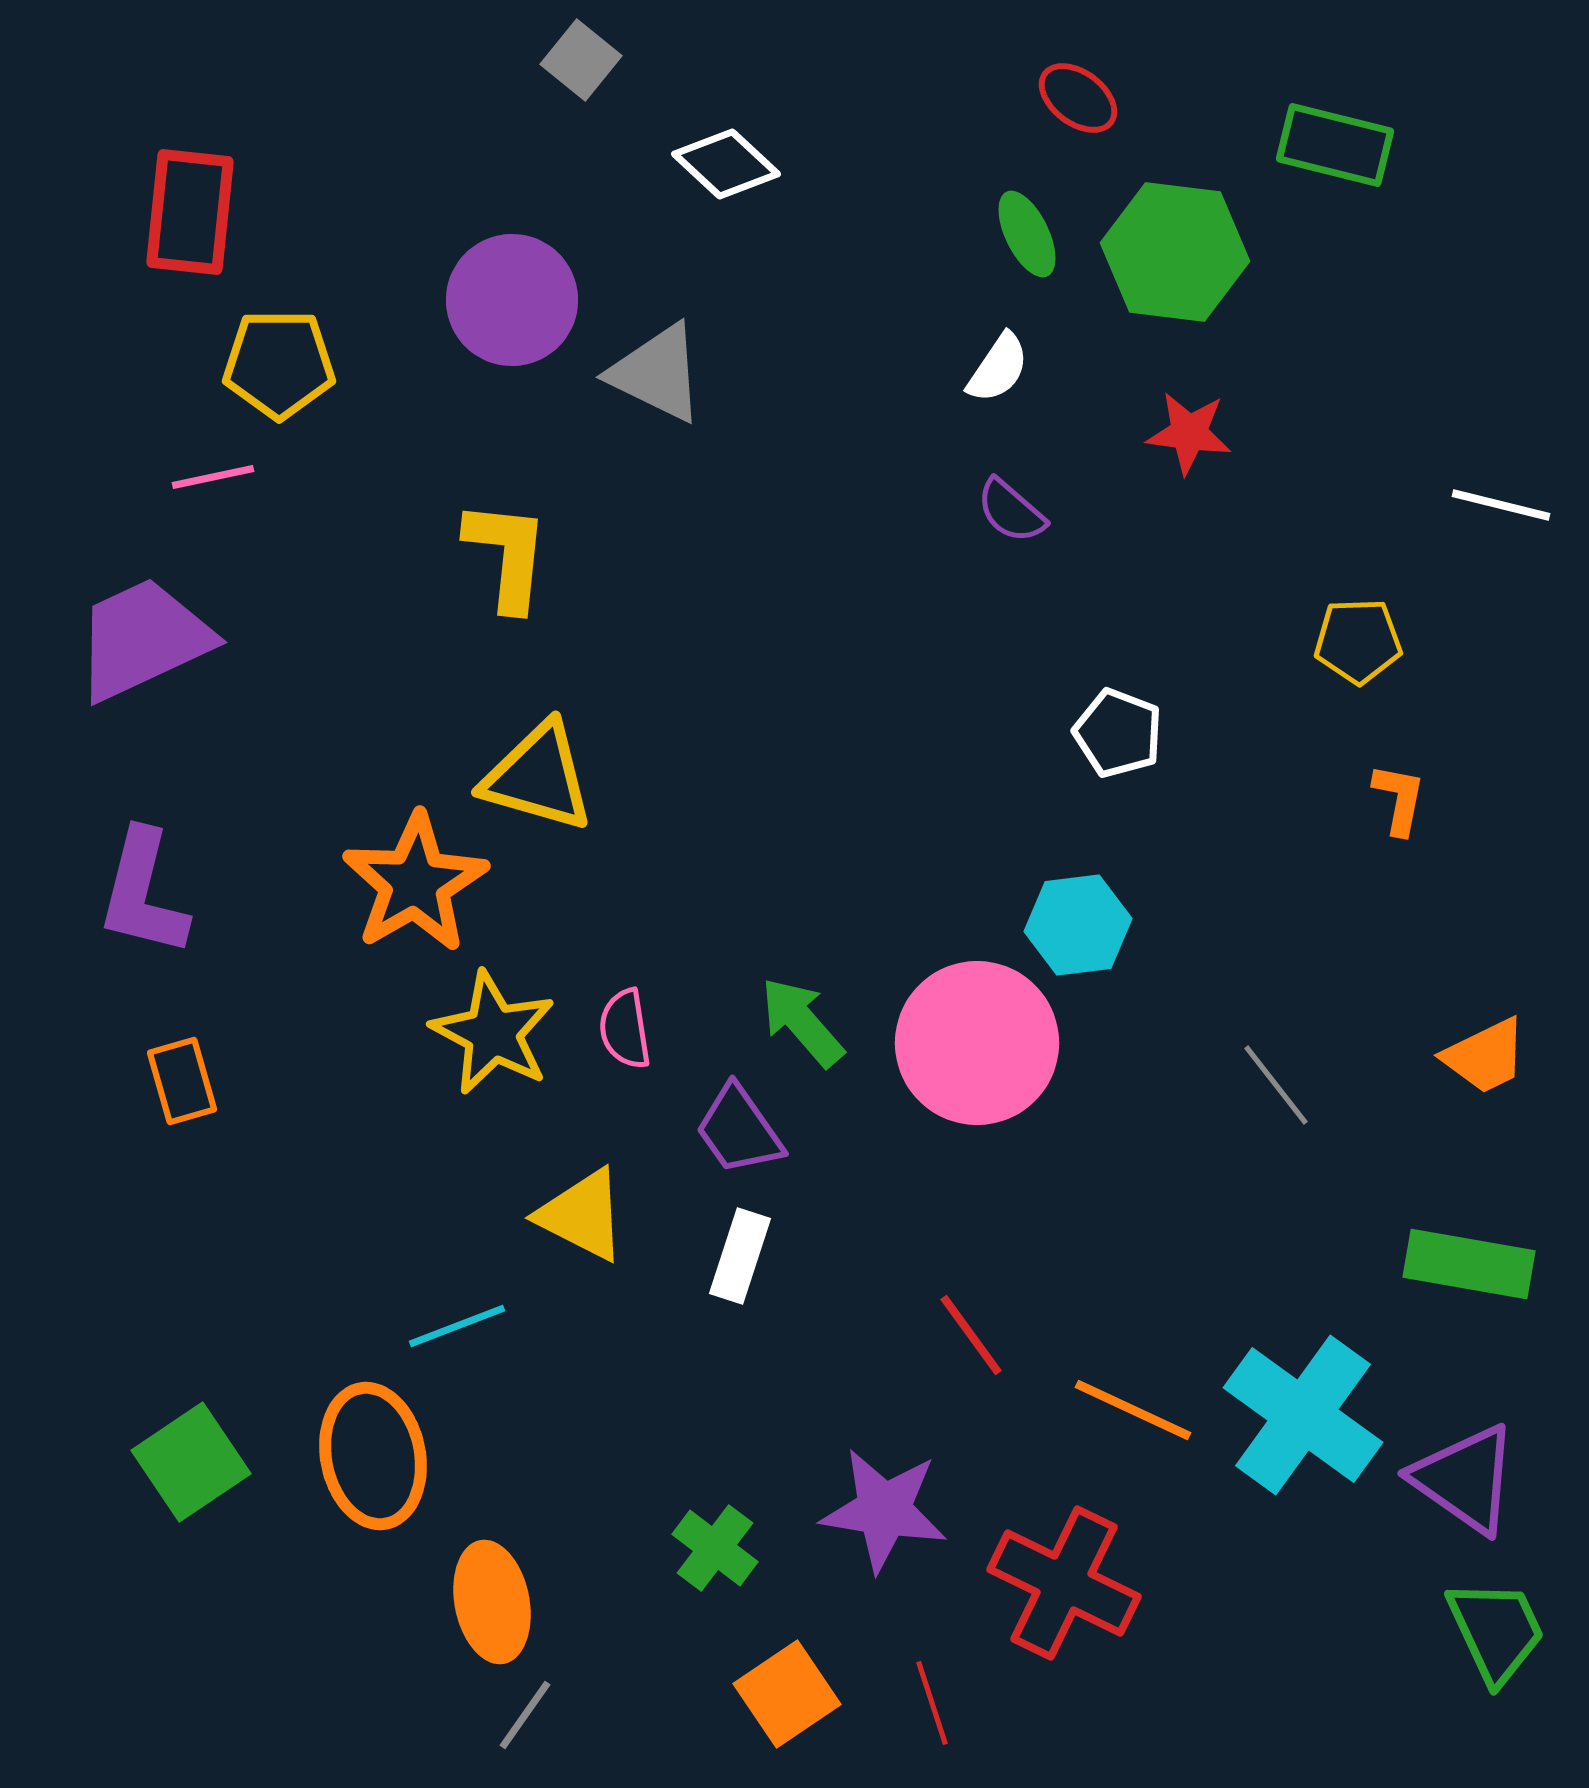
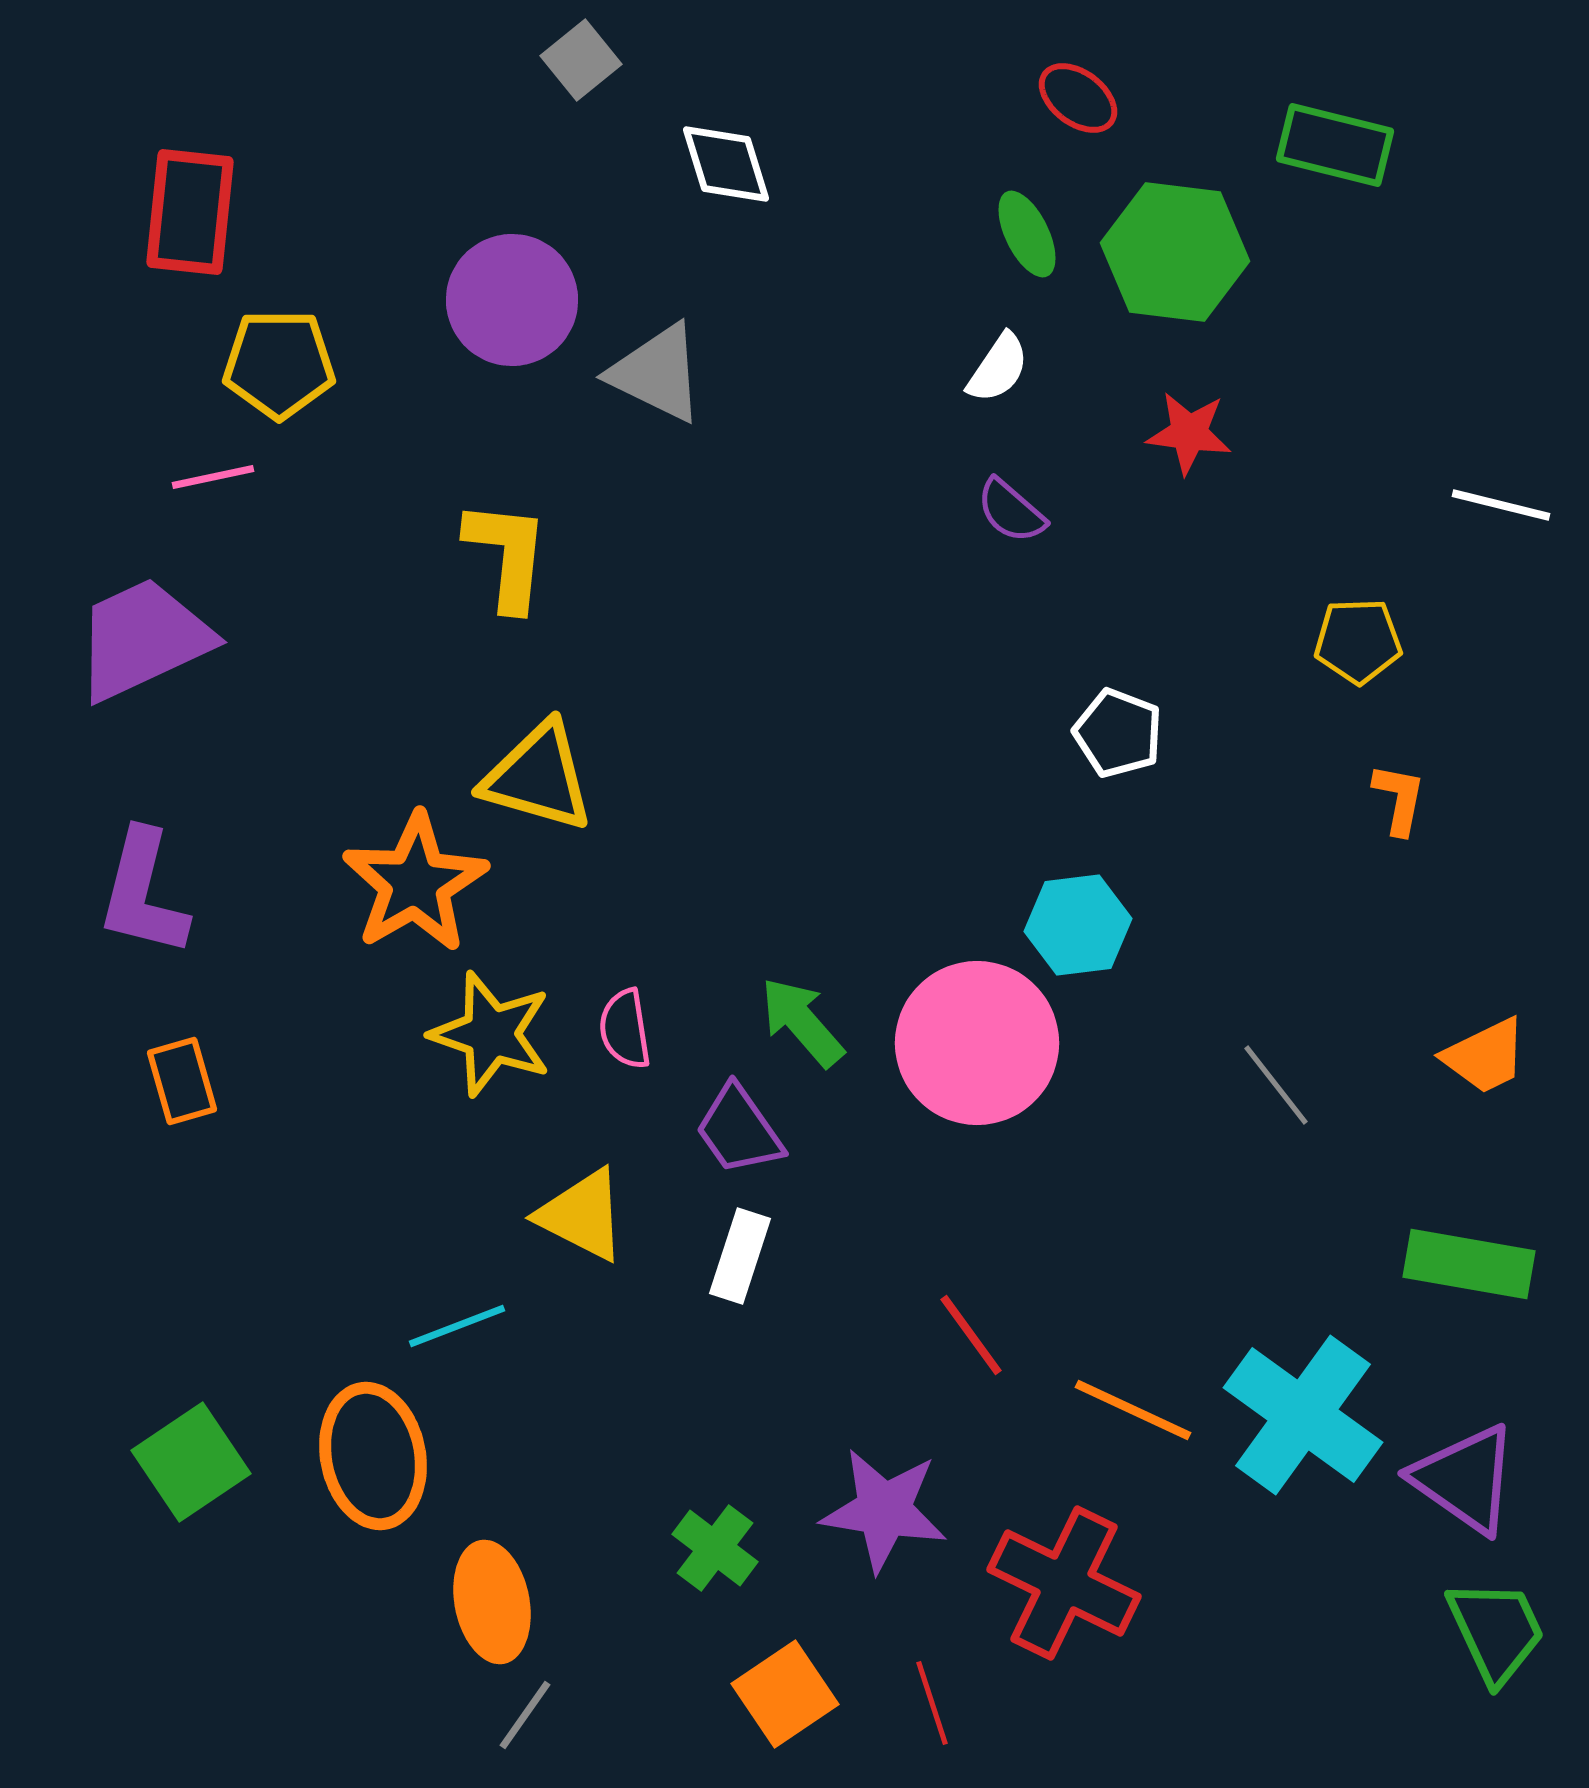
gray square at (581, 60): rotated 12 degrees clockwise
white diamond at (726, 164): rotated 30 degrees clockwise
yellow star at (493, 1033): moved 2 px left, 1 px down; rotated 9 degrees counterclockwise
orange square at (787, 1694): moved 2 px left
